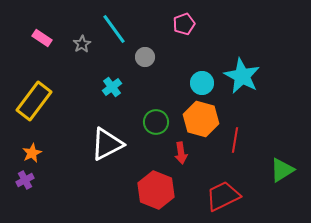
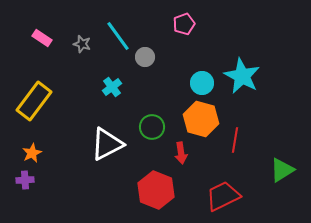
cyan line: moved 4 px right, 7 px down
gray star: rotated 24 degrees counterclockwise
green circle: moved 4 px left, 5 px down
purple cross: rotated 24 degrees clockwise
